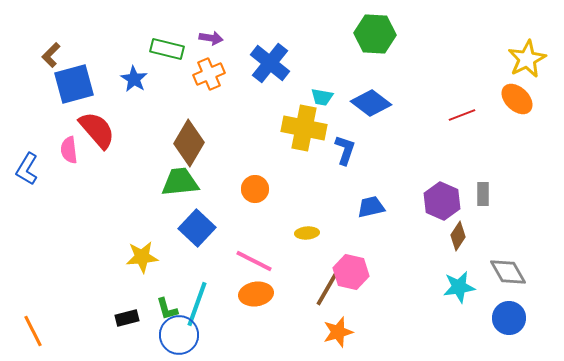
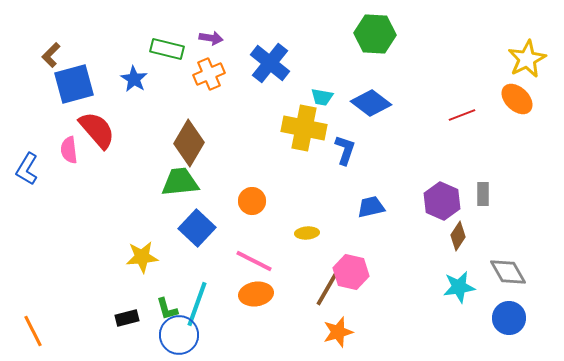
orange circle at (255, 189): moved 3 px left, 12 px down
